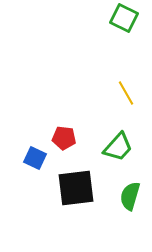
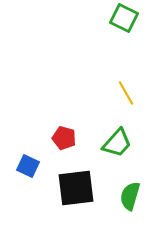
red pentagon: rotated 10 degrees clockwise
green trapezoid: moved 1 px left, 4 px up
blue square: moved 7 px left, 8 px down
